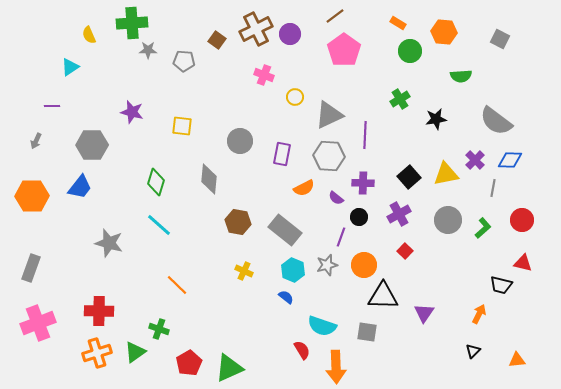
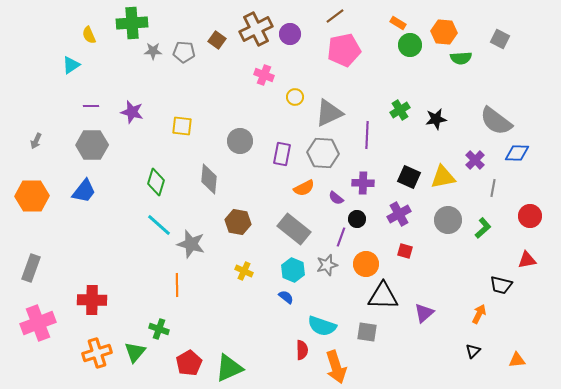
gray star at (148, 50): moved 5 px right, 1 px down
pink pentagon at (344, 50): rotated 24 degrees clockwise
green circle at (410, 51): moved 6 px up
gray pentagon at (184, 61): moved 9 px up
cyan triangle at (70, 67): moved 1 px right, 2 px up
green semicircle at (461, 76): moved 18 px up
green cross at (400, 99): moved 11 px down
purple line at (52, 106): moved 39 px right
gray triangle at (329, 115): moved 2 px up
purple line at (365, 135): moved 2 px right
gray hexagon at (329, 156): moved 6 px left, 3 px up
blue diamond at (510, 160): moved 7 px right, 7 px up
yellow triangle at (446, 174): moved 3 px left, 3 px down
black square at (409, 177): rotated 25 degrees counterclockwise
blue trapezoid at (80, 187): moved 4 px right, 4 px down
black circle at (359, 217): moved 2 px left, 2 px down
red circle at (522, 220): moved 8 px right, 4 px up
gray rectangle at (285, 230): moved 9 px right, 1 px up
gray star at (109, 243): moved 82 px right, 1 px down
red square at (405, 251): rotated 28 degrees counterclockwise
red triangle at (523, 263): moved 4 px right, 3 px up; rotated 24 degrees counterclockwise
orange circle at (364, 265): moved 2 px right, 1 px up
orange line at (177, 285): rotated 45 degrees clockwise
red cross at (99, 311): moved 7 px left, 11 px up
purple triangle at (424, 313): rotated 15 degrees clockwise
red semicircle at (302, 350): rotated 30 degrees clockwise
green triangle at (135, 352): rotated 15 degrees counterclockwise
orange arrow at (336, 367): rotated 16 degrees counterclockwise
